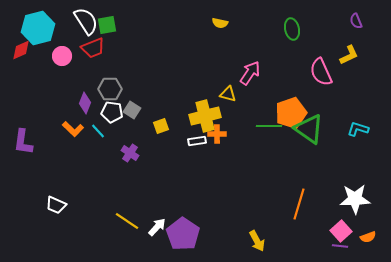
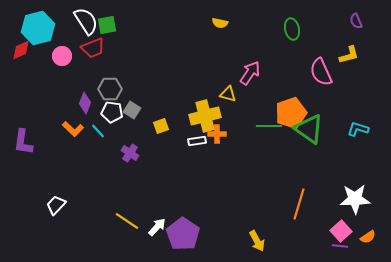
yellow L-shape: rotated 10 degrees clockwise
white trapezoid: rotated 110 degrees clockwise
orange semicircle: rotated 14 degrees counterclockwise
